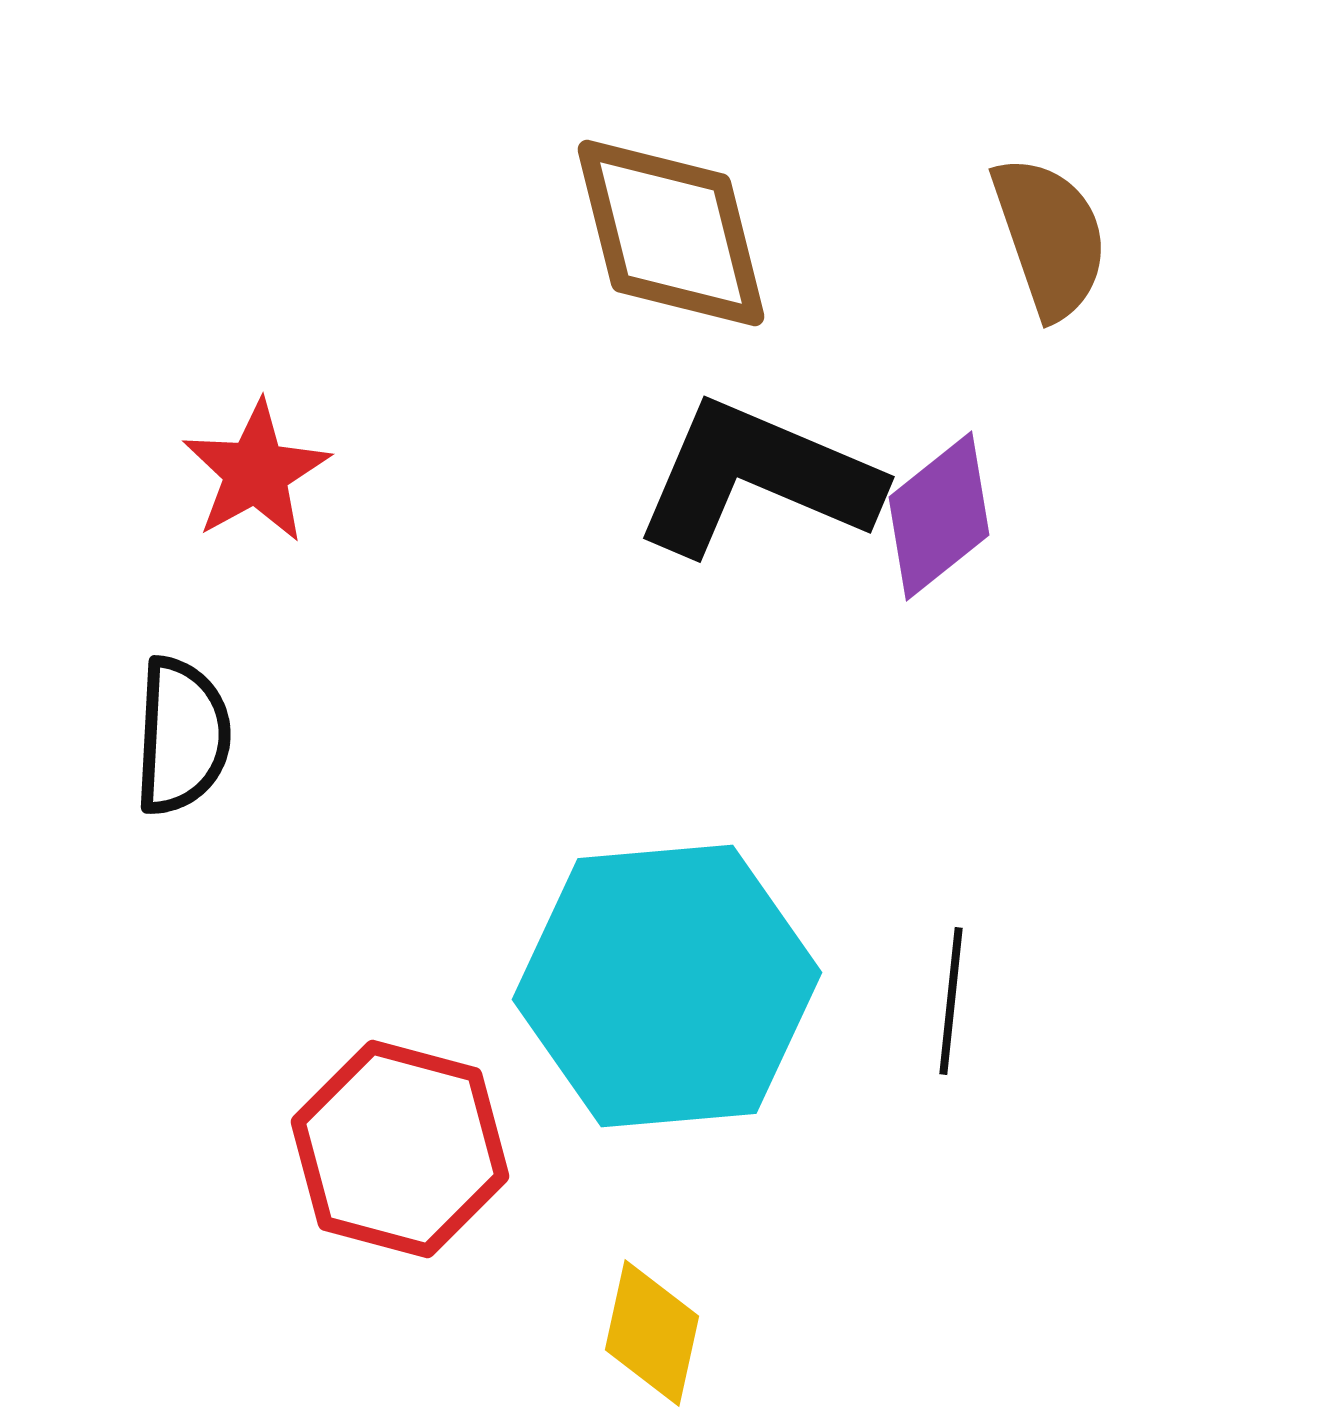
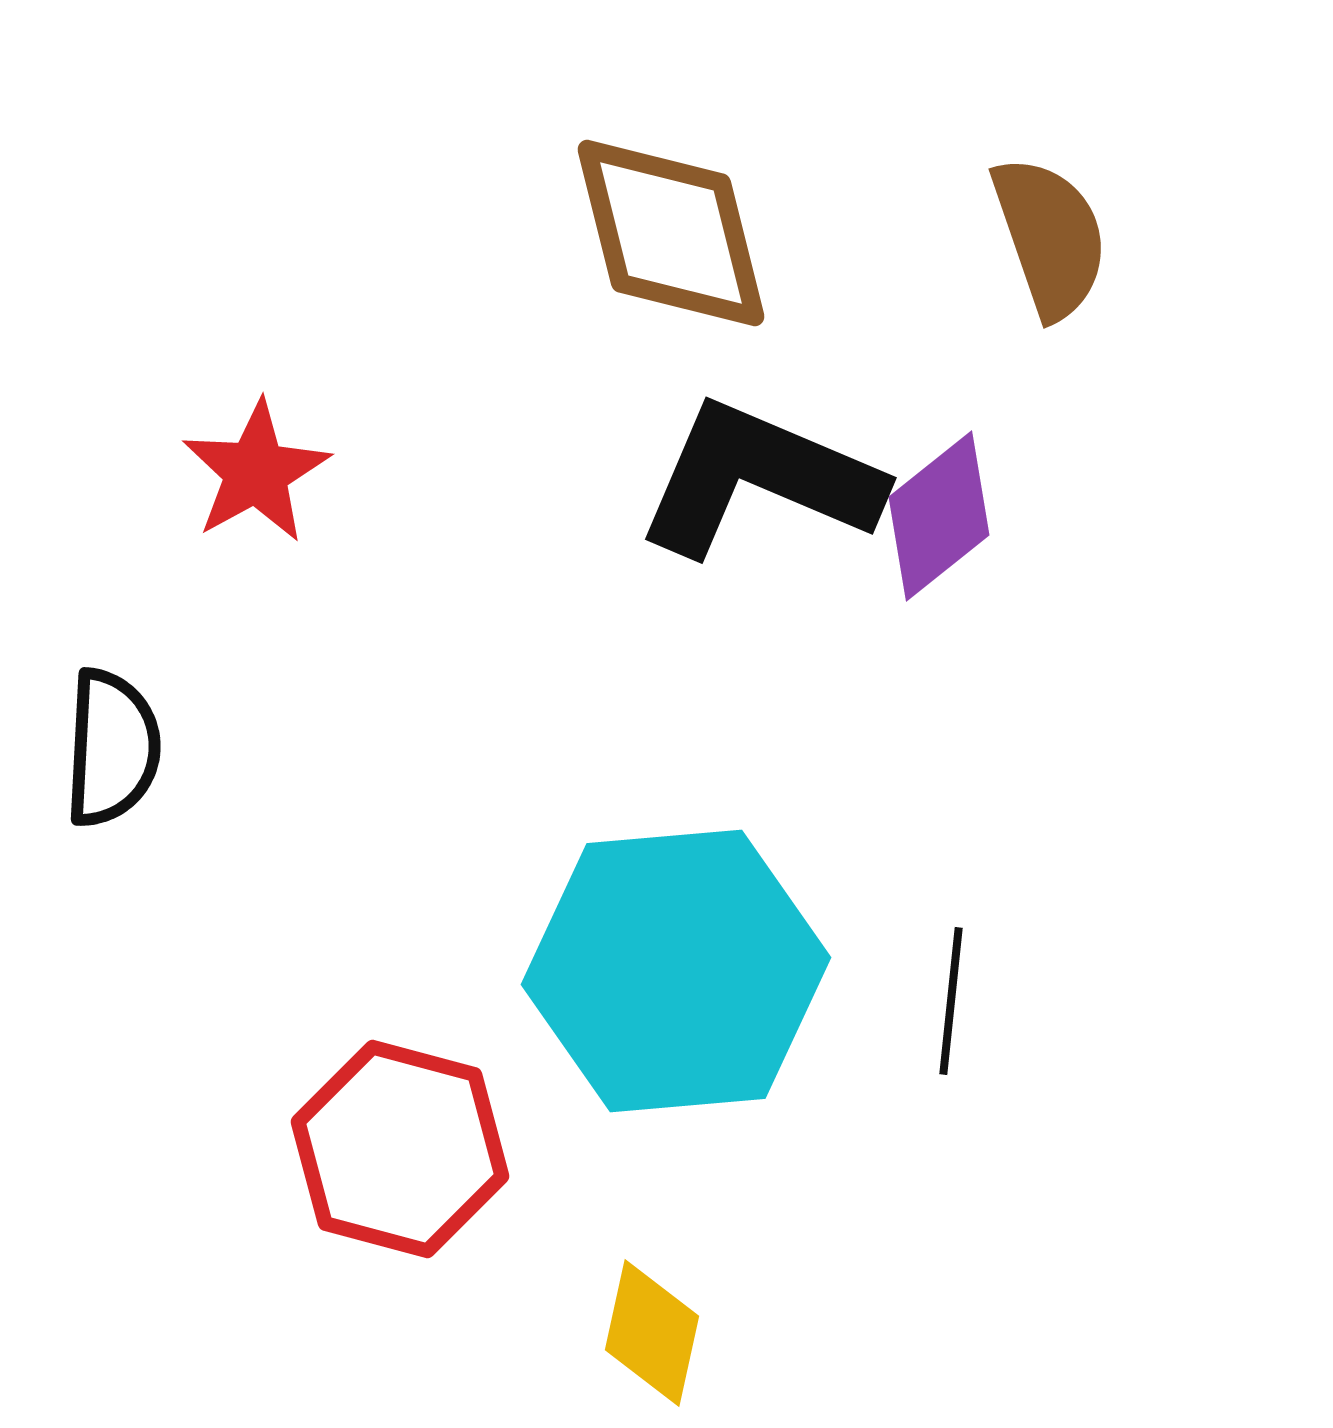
black L-shape: moved 2 px right, 1 px down
black semicircle: moved 70 px left, 12 px down
cyan hexagon: moved 9 px right, 15 px up
